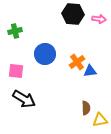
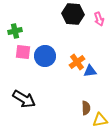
pink arrow: rotated 64 degrees clockwise
blue circle: moved 2 px down
pink square: moved 7 px right, 19 px up
